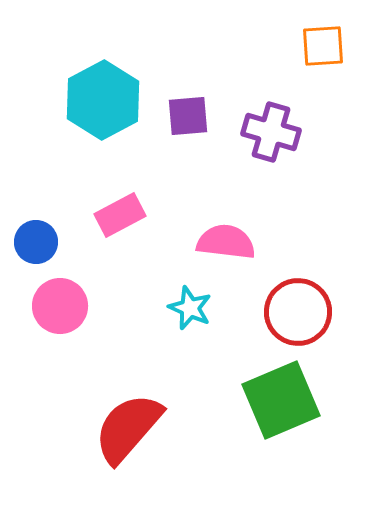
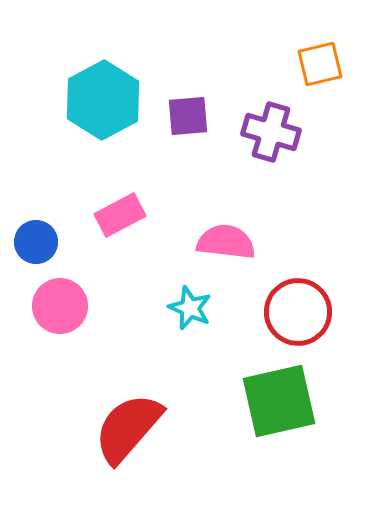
orange square: moved 3 px left, 18 px down; rotated 9 degrees counterclockwise
green square: moved 2 px left, 1 px down; rotated 10 degrees clockwise
